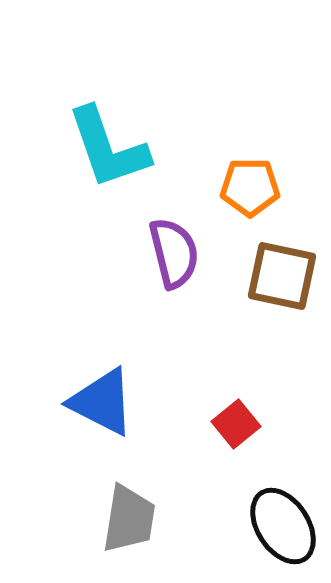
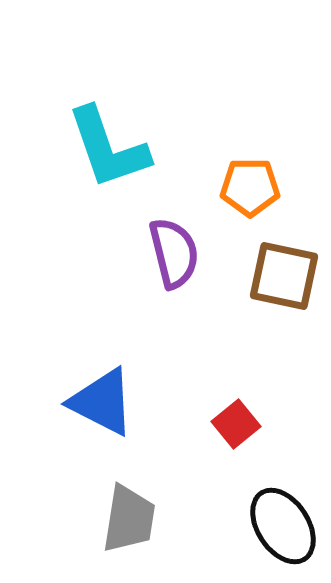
brown square: moved 2 px right
